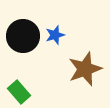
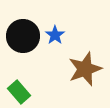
blue star: rotated 18 degrees counterclockwise
